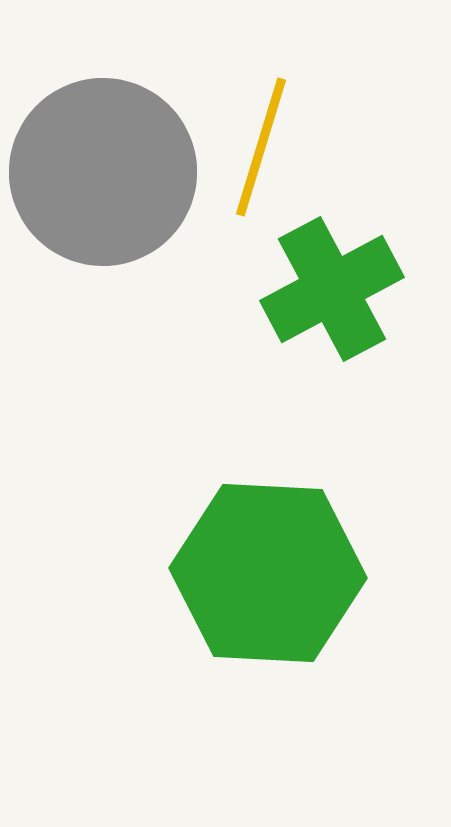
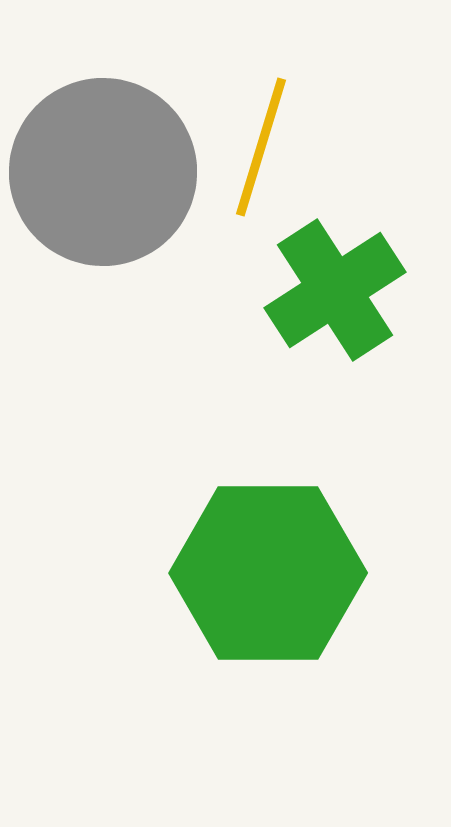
green cross: moved 3 px right, 1 px down; rotated 5 degrees counterclockwise
green hexagon: rotated 3 degrees counterclockwise
